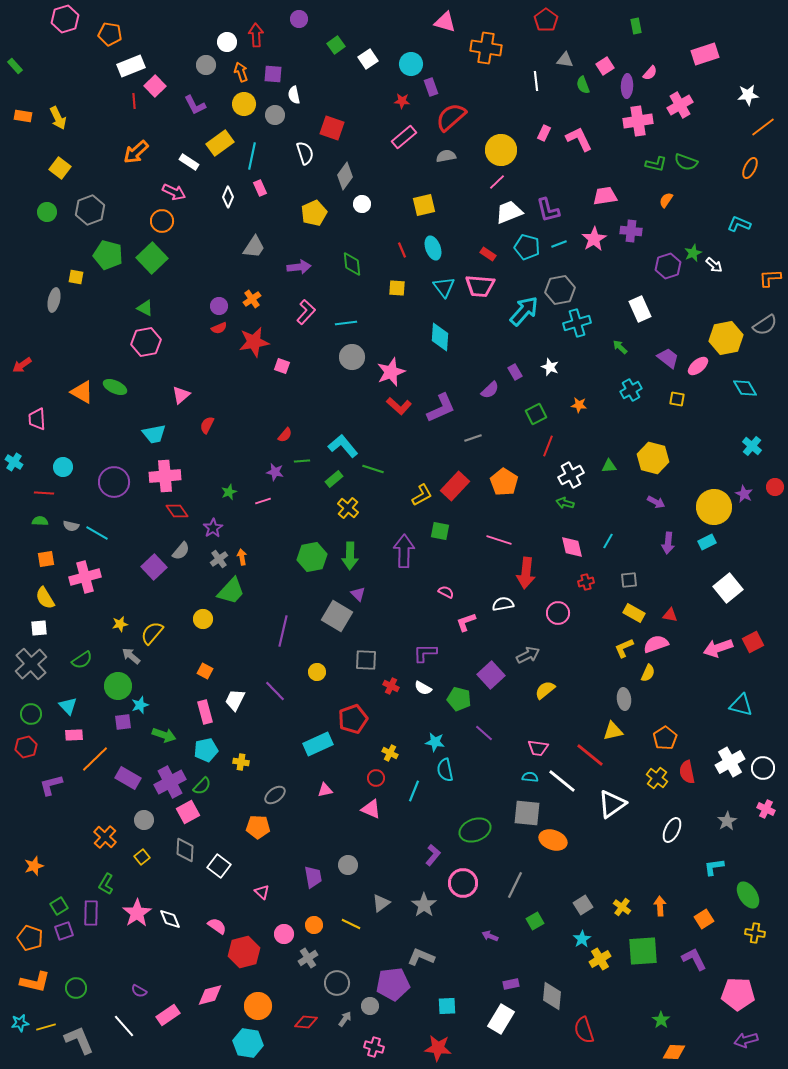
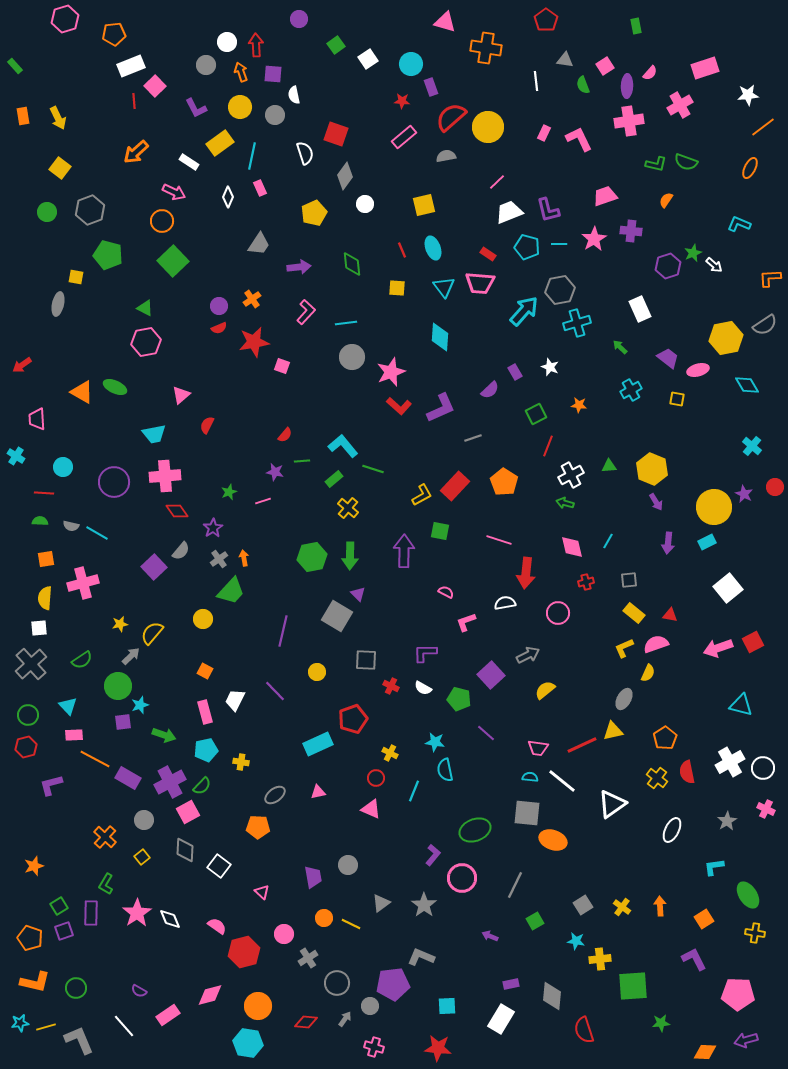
orange pentagon at (110, 34): moved 4 px right; rotated 15 degrees counterclockwise
red arrow at (256, 35): moved 10 px down
pink rectangle at (705, 54): moved 14 px down
yellow circle at (244, 104): moved 4 px left, 3 px down
purple L-shape at (195, 105): moved 1 px right, 3 px down
orange rectangle at (23, 116): rotated 72 degrees clockwise
pink cross at (638, 121): moved 9 px left
red square at (332, 128): moved 4 px right, 6 px down
yellow circle at (501, 150): moved 13 px left, 23 px up
pink trapezoid at (605, 196): rotated 10 degrees counterclockwise
white circle at (362, 204): moved 3 px right
cyan line at (559, 244): rotated 21 degrees clockwise
gray trapezoid at (254, 247): moved 5 px right, 3 px up
green square at (152, 258): moved 21 px right, 3 px down
pink trapezoid at (480, 286): moved 3 px up
gray ellipse at (54, 300): moved 4 px right, 4 px down
pink ellipse at (698, 366): moved 4 px down; rotated 25 degrees clockwise
cyan diamond at (745, 388): moved 2 px right, 3 px up
yellow hexagon at (653, 458): moved 1 px left, 11 px down; rotated 8 degrees clockwise
cyan cross at (14, 462): moved 2 px right, 6 px up
purple arrow at (656, 502): rotated 30 degrees clockwise
orange arrow at (242, 557): moved 2 px right, 1 px down
pink cross at (85, 577): moved 2 px left, 6 px down
yellow semicircle at (45, 598): rotated 35 degrees clockwise
white semicircle at (503, 604): moved 2 px right, 1 px up
yellow rectangle at (634, 613): rotated 10 degrees clockwise
gray arrow at (131, 656): rotated 96 degrees clockwise
gray ellipse at (624, 699): rotated 35 degrees clockwise
green circle at (31, 714): moved 3 px left, 1 px down
purple line at (484, 733): moved 2 px right
red line at (590, 755): moved 8 px left, 10 px up; rotated 64 degrees counterclockwise
orange line at (95, 759): rotated 72 degrees clockwise
pink triangle at (325, 790): moved 7 px left, 2 px down
pink circle at (463, 883): moved 1 px left, 5 px up
orange circle at (314, 925): moved 10 px right, 7 px up
cyan star at (582, 939): moved 6 px left, 2 px down; rotated 30 degrees counterclockwise
green square at (643, 951): moved 10 px left, 35 px down
yellow cross at (600, 959): rotated 25 degrees clockwise
green star at (661, 1020): moved 3 px down; rotated 30 degrees clockwise
orange diamond at (674, 1052): moved 31 px right
